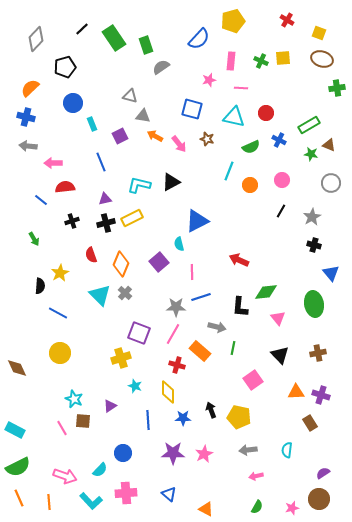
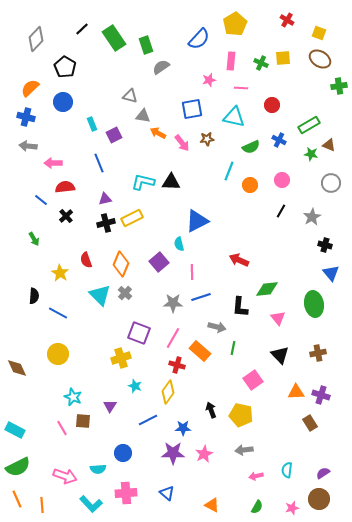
yellow pentagon at (233, 21): moved 2 px right, 3 px down; rotated 15 degrees counterclockwise
brown ellipse at (322, 59): moved 2 px left; rotated 15 degrees clockwise
green cross at (261, 61): moved 2 px down
black pentagon at (65, 67): rotated 25 degrees counterclockwise
green cross at (337, 88): moved 2 px right, 2 px up
blue circle at (73, 103): moved 10 px left, 1 px up
blue square at (192, 109): rotated 25 degrees counterclockwise
red circle at (266, 113): moved 6 px right, 8 px up
purple square at (120, 136): moved 6 px left, 1 px up
orange arrow at (155, 136): moved 3 px right, 3 px up
brown star at (207, 139): rotated 24 degrees counterclockwise
pink arrow at (179, 144): moved 3 px right, 1 px up
blue line at (101, 162): moved 2 px left, 1 px down
black triangle at (171, 182): rotated 30 degrees clockwise
cyan L-shape at (139, 185): moved 4 px right, 3 px up
black cross at (72, 221): moved 6 px left, 5 px up; rotated 24 degrees counterclockwise
black cross at (314, 245): moved 11 px right
red semicircle at (91, 255): moved 5 px left, 5 px down
yellow star at (60, 273): rotated 12 degrees counterclockwise
black semicircle at (40, 286): moved 6 px left, 10 px down
green diamond at (266, 292): moved 1 px right, 3 px up
gray star at (176, 307): moved 3 px left, 4 px up
pink line at (173, 334): moved 4 px down
yellow circle at (60, 353): moved 2 px left, 1 px down
yellow diamond at (168, 392): rotated 35 degrees clockwise
cyan star at (74, 399): moved 1 px left, 2 px up
purple triangle at (110, 406): rotated 24 degrees counterclockwise
yellow pentagon at (239, 417): moved 2 px right, 2 px up
blue star at (183, 418): moved 10 px down
blue line at (148, 420): rotated 66 degrees clockwise
gray arrow at (248, 450): moved 4 px left
cyan semicircle at (287, 450): moved 20 px down
cyan semicircle at (100, 470): moved 2 px left, 1 px up; rotated 42 degrees clockwise
blue triangle at (169, 494): moved 2 px left, 1 px up
orange line at (19, 498): moved 2 px left, 1 px down
cyan L-shape at (91, 501): moved 3 px down
orange line at (49, 502): moved 7 px left, 3 px down
orange triangle at (206, 509): moved 6 px right, 4 px up
